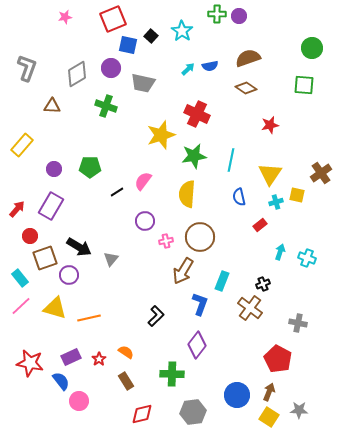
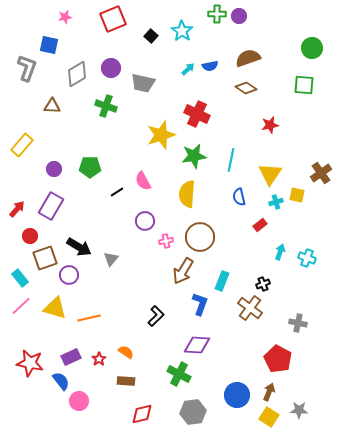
blue square at (128, 45): moved 79 px left
pink semicircle at (143, 181): rotated 66 degrees counterclockwise
purple diamond at (197, 345): rotated 56 degrees clockwise
green cross at (172, 374): moved 7 px right; rotated 25 degrees clockwise
brown rectangle at (126, 381): rotated 54 degrees counterclockwise
